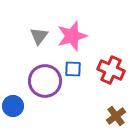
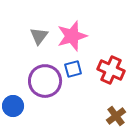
blue square: rotated 18 degrees counterclockwise
